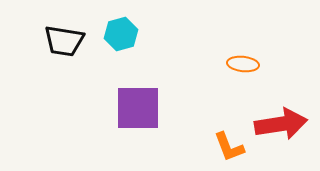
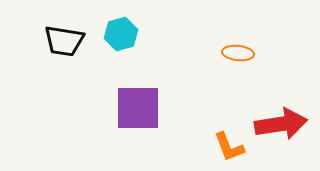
orange ellipse: moved 5 px left, 11 px up
